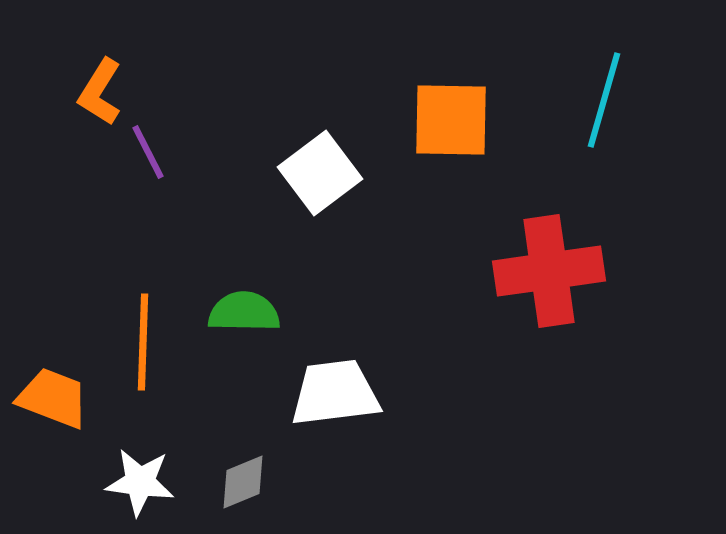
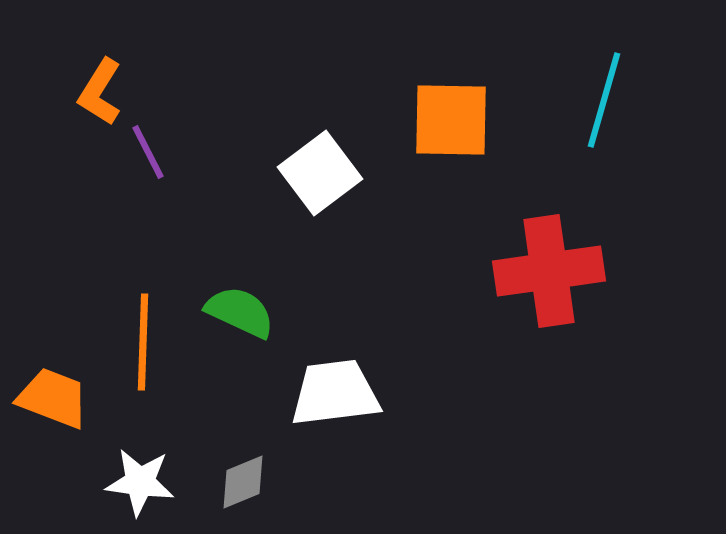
green semicircle: moved 4 px left; rotated 24 degrees clockwise
